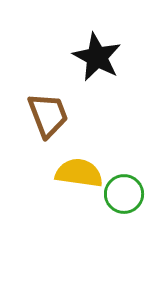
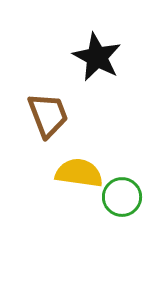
green circle: moved 2 px left, 3 px down
